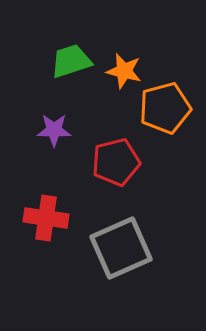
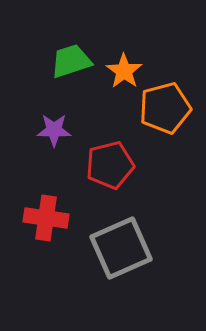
orange star: rotated 21 degrees clockwise
red pentagon: moved 6 px left, 3 px down
